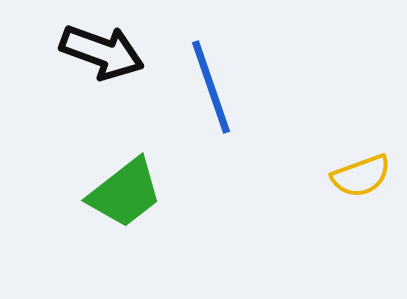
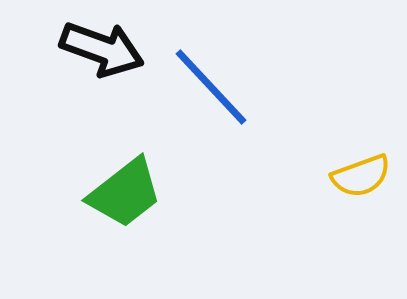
black arrow: moved 3 px up
blue line: rotated 24 degrees counterclockwise
